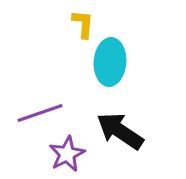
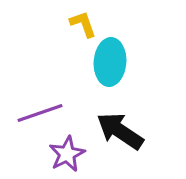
yellow L-shape: rotated 24 degrees counterclockwise
